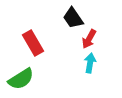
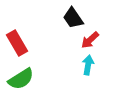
red arrow: moved 1 px right, 1 px down; rotated 18 degrees clockwise
red rectangle: moved 16 px left
cyan arrow: moved 2 px left, 2 px down
